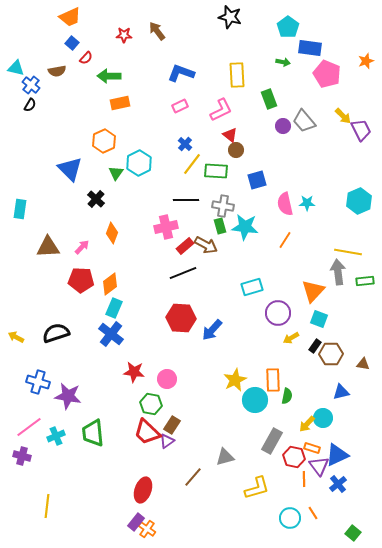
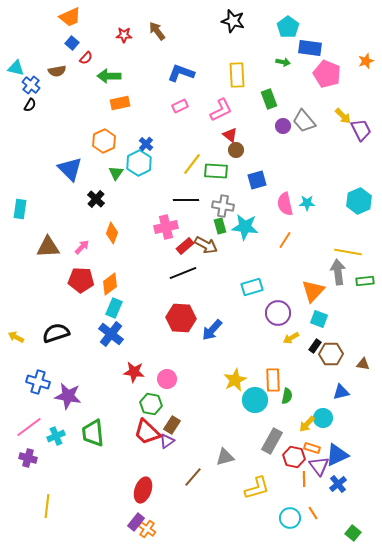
black star at (230, 17): moved 3 px right, 4 px down
blue cross at (185, 144): moved 39 px left
purple cross at (22, 456): moved 6 px right, 2 px down
